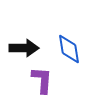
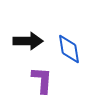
black arrow: moved 4 px right, 7 px up
